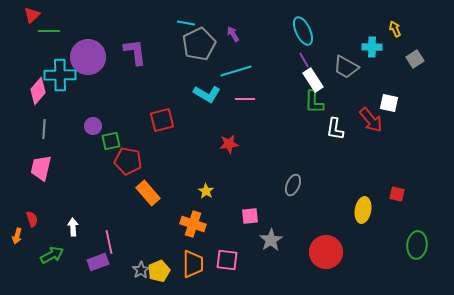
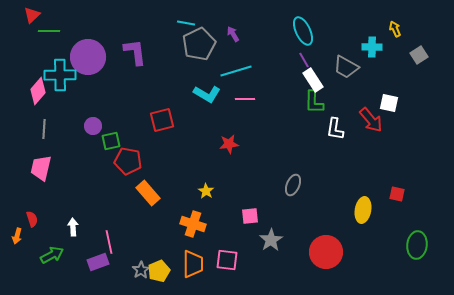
gray square at (415, 59): moved 4 px right, 4 px up
